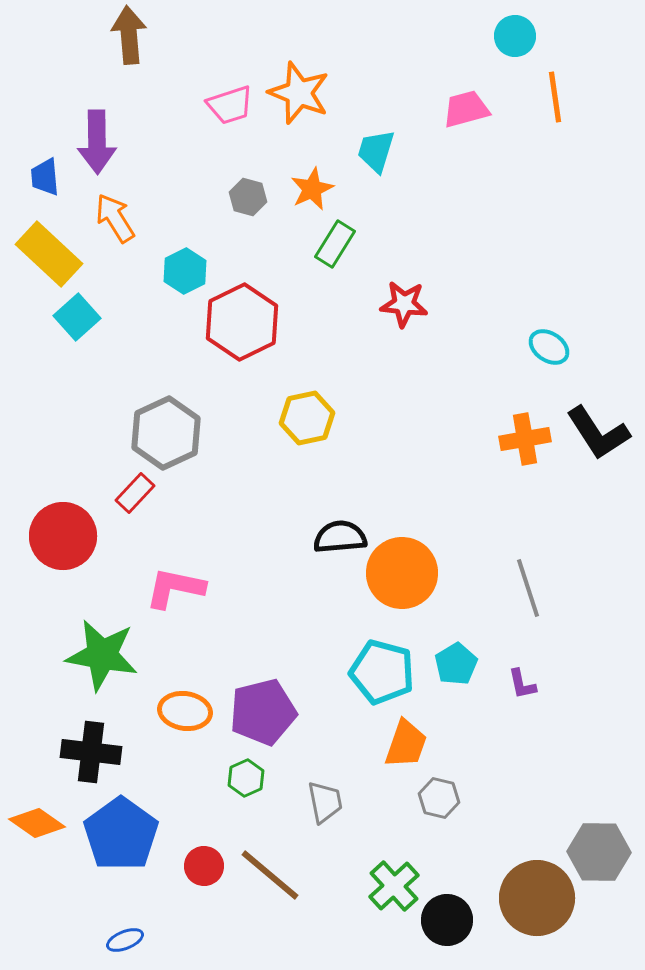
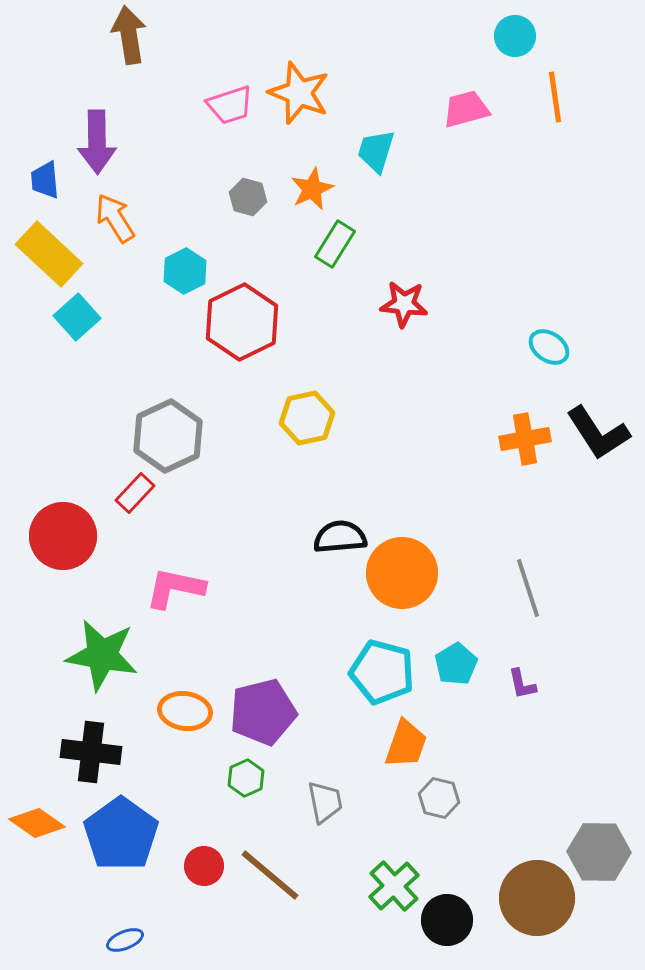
brown arrow at (129, 35): rotated 4 degrees counterclockwise
blue trapezoid at (45, 177): moved 3 px down
gray hexagon at (166, 433): moved 2 px right, 3 px down
